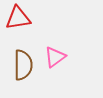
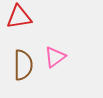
red triangle: moved 1 px right, 1 px up
